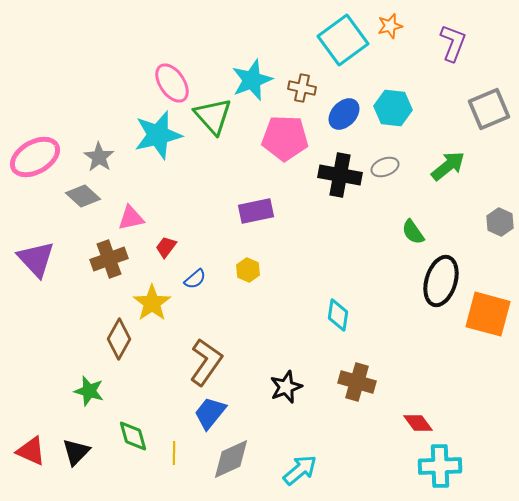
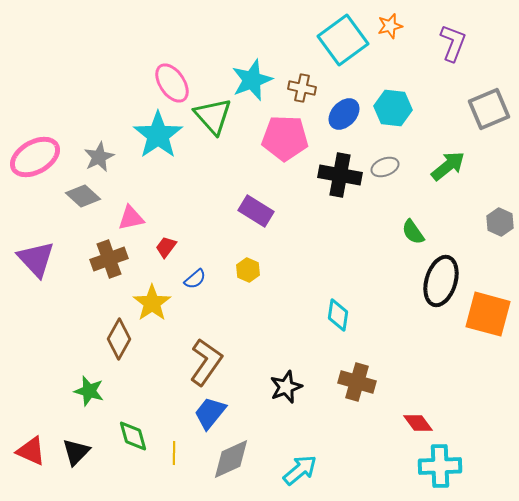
cyan star at (158, 135): rotated 21 degrees counterclockwise
gray star at (99, 157): rotated 12 degrees clockwise
purple rectangle at (256, 211): rotated 44 degrees clockwise
